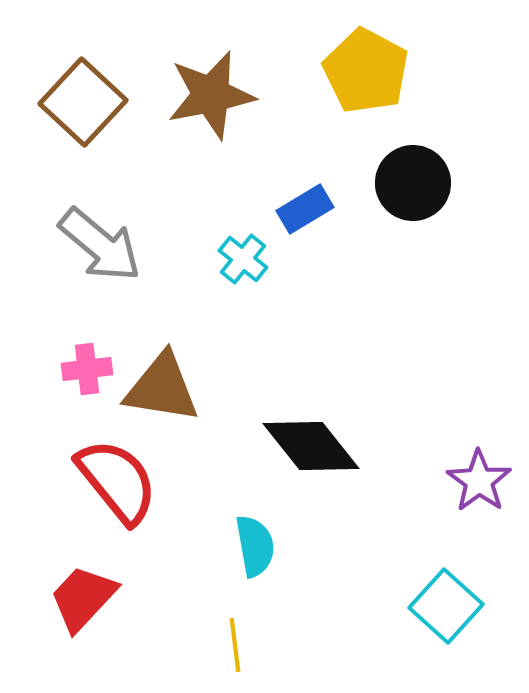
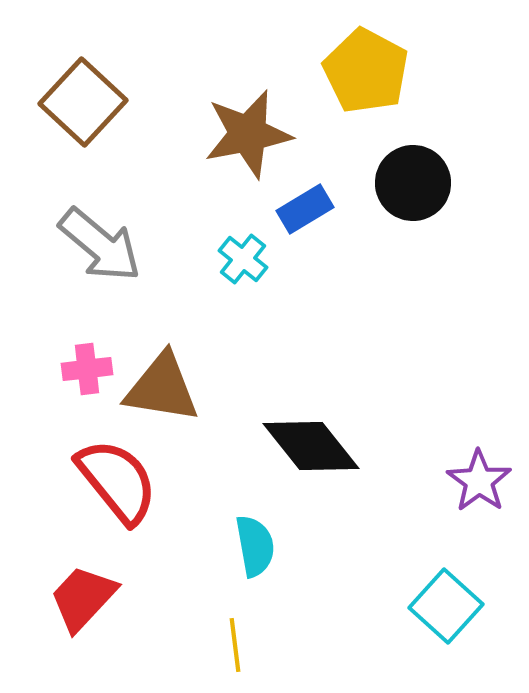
brown star: moved 37 px right, 39 px down
